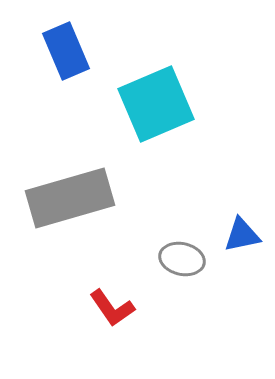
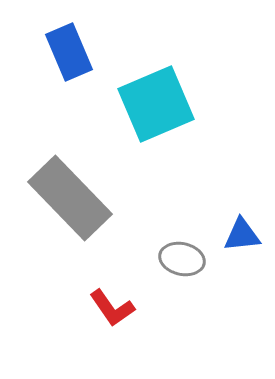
blue rectangle: moved 3 px right, 1 px down
gray rectangle: rotated 62 degrees clockwise
blue triangle: rotated 6 degrees clockwise
